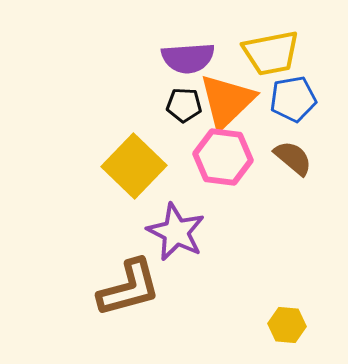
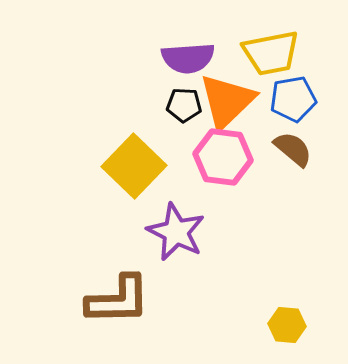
brown semicircle: moved 9 px up
brown L-shape: moved 11 px left, 12 px down; rotated 14 degrees clockwise
